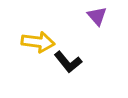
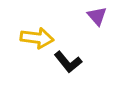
yellow arrow: moved 1 px left, 4 px up
